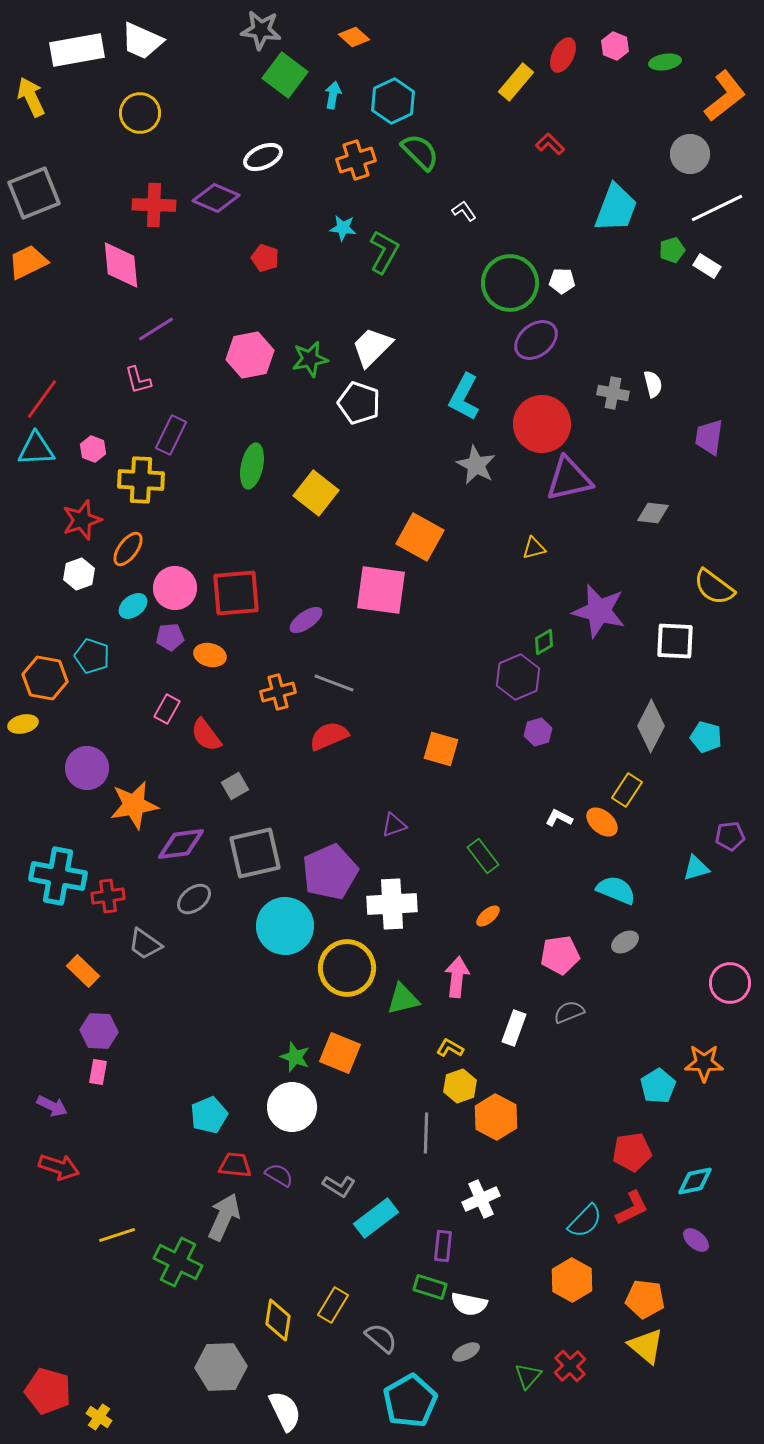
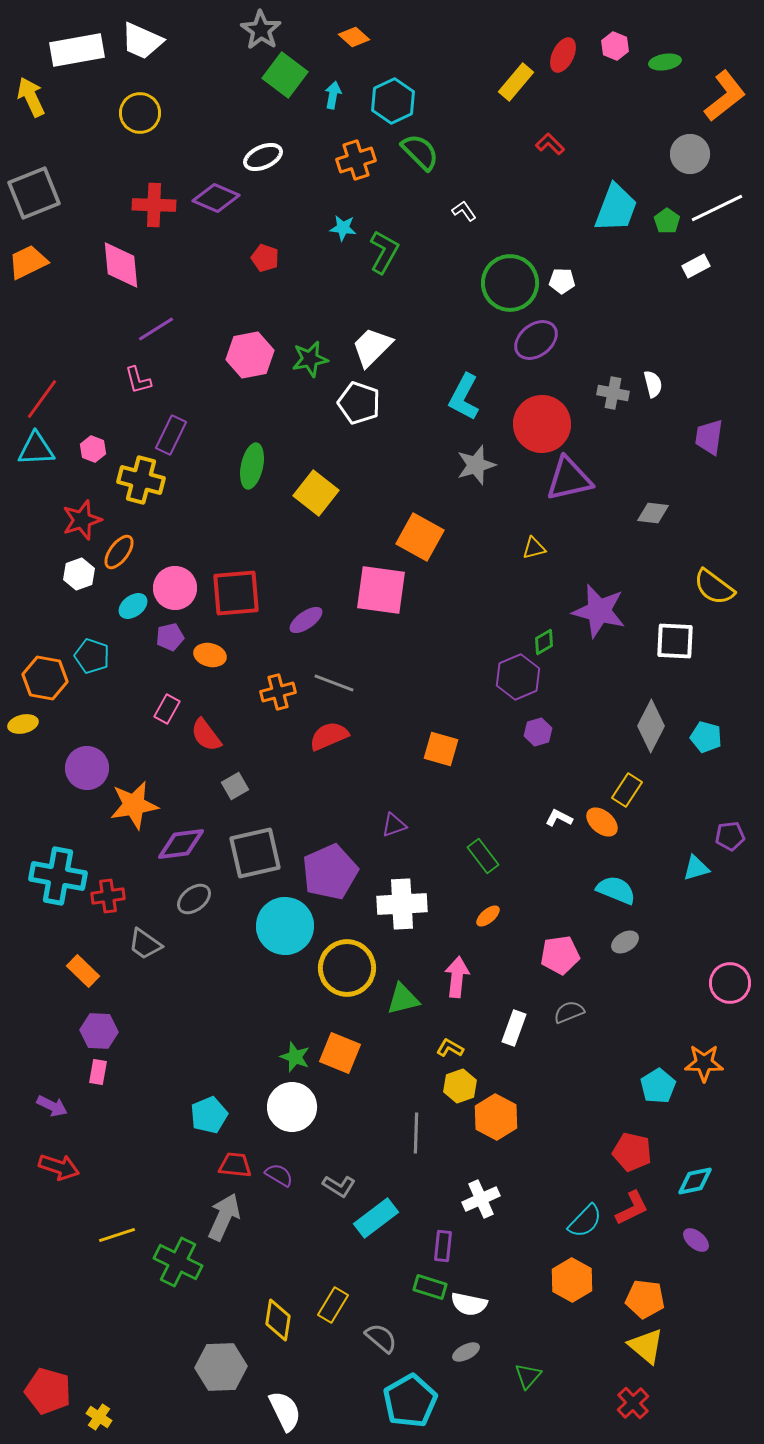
gray star at (261, 30): rotated 27 degrees clockwise
green pentagon at (672, 250): moved 5 px left, 29 px up; rotated 20 degrees counterclockwise
white rectangle at (707, 266): moved 11 px left; rotated 60 degrees counterclockwise
gray star at (476, 465): rotated 27 degrees clockwise
yellow cross at (141, 480): rotated 12 degrees clockwise
orange ellipse at (128, 549): moved 9 px left, 3 px down
purple pentagon at (170, 637): rotated 8 degrees counterclockwise
white cross at (392, 904): moved 10 px right
gray line at (426, 1133): moved 10 px left
red pentagon at (632, 1152): rotated 21 degrees clockwise
red cross at (570, 1366): moved 63 px right, 37 px down
